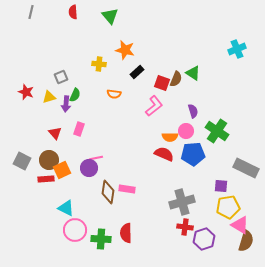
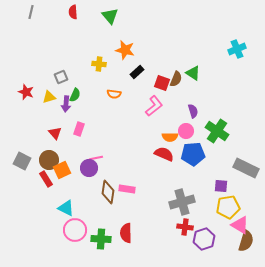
red rectangle at (46, 179): rotated 63 degrees clockwise
